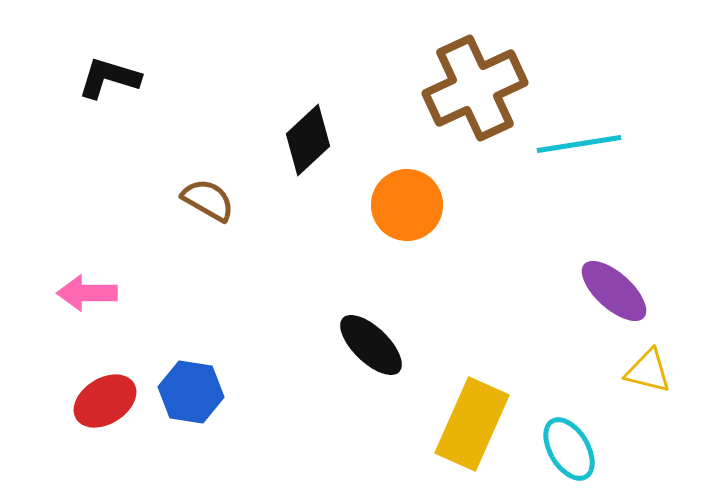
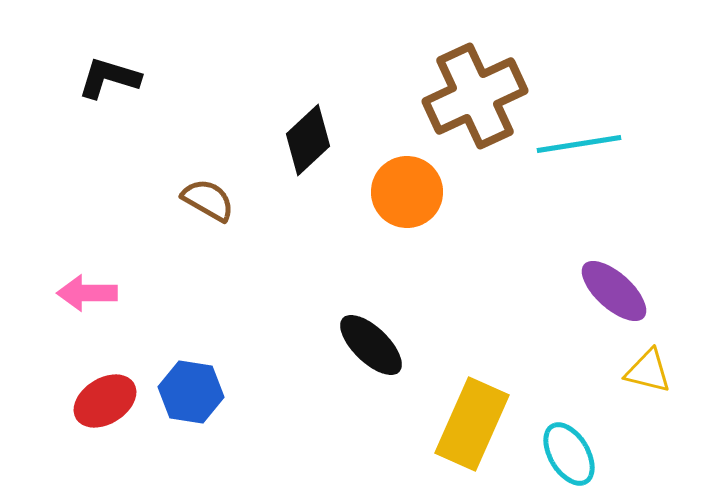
brown cross: moved 8 px down
orange circle: moved 13 px up
cyan ellipse: moved 5 px down
